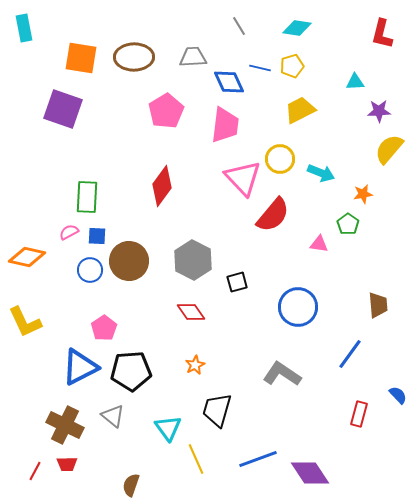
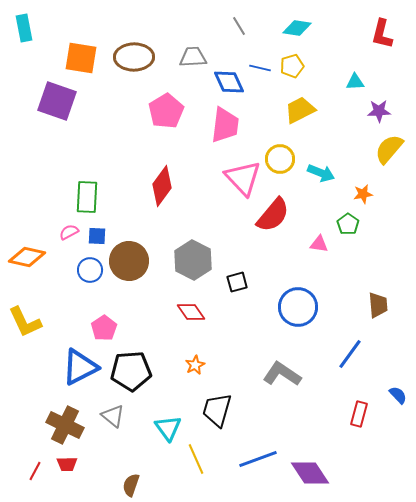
purple square at (63, 109): moved 6 px left, 8 px up
